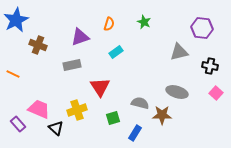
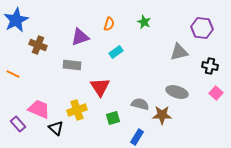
gray rectangle: rotated 18 degrees clockwise
gray semicircle: moved 1 px down
blue rectangle: moved 2 px right, 4 px down
